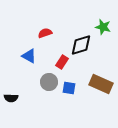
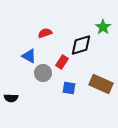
green star: rotated 21 degrees clockwise
gray circle: moved 6 px left, 9 px up
